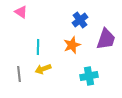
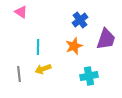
orange star: moved 2 px right, 1 px down
